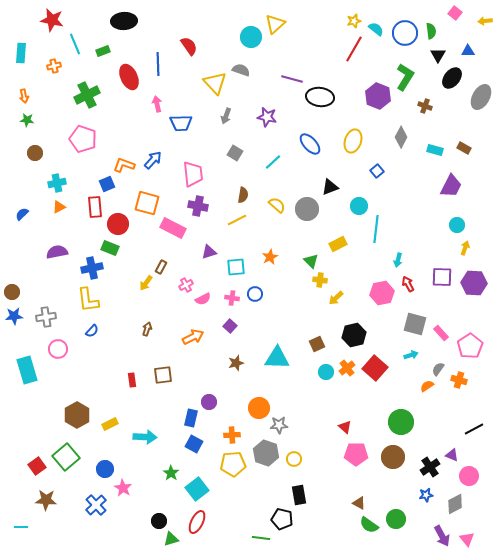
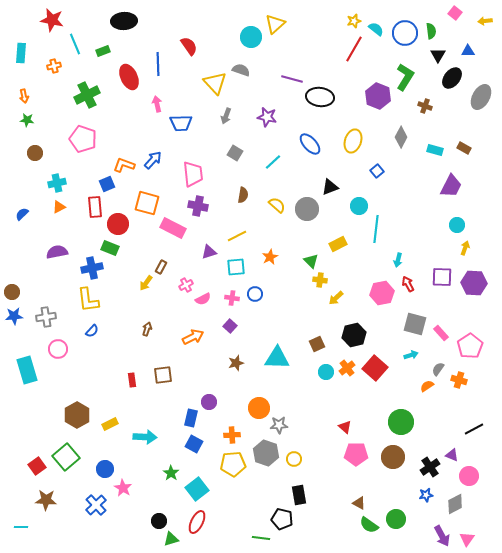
yellow line at (237, 220): moved 16 px down
pink triangle at (467, 539): rotated 14 degrees clockwise
